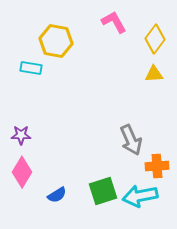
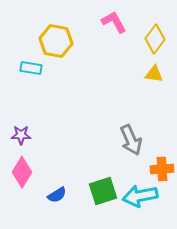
yellow triangle: rotated 12 degrees clockwise
orange cross: moved 5 px right, 3 px down
